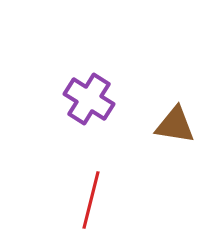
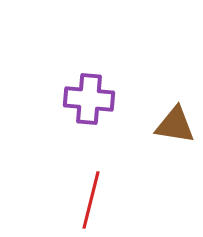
purple cross: rotated 27 degrees counterclockwise
